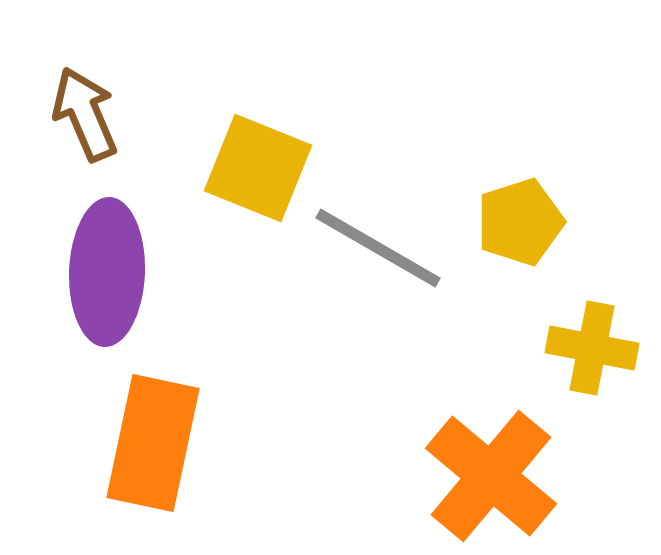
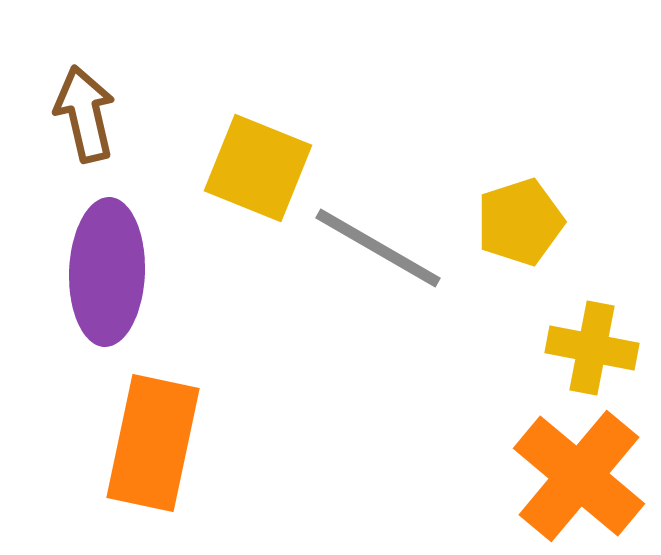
brown arrow: rotated 10 degrees clockwise
orange cross: moved 88 px right
